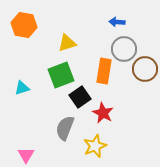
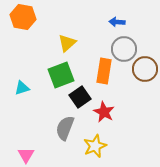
orange hexagon: moved 1 px left, 8 px up
yellow triangle: rotated 24 degrees counterclockwise
red star: moved 1 px right, 1 px up
